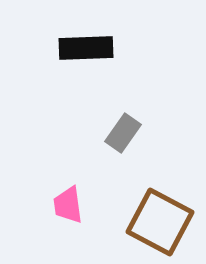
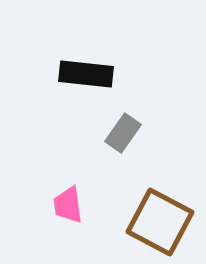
black rectangle: moved 26 px down; rotated 8 degrees clockwise
